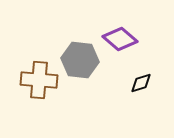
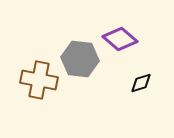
gray hexagon: moved 1 px up
brown cross: rotated 6 degrees clockwise
